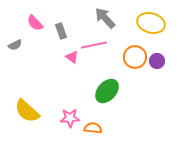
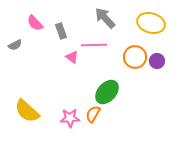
pink line: rotated 10 degrees clockwise
green ellipse: moved 1 px down
orange semicircle: moved 14 px up; rotated 66 degrees counterclockwise
